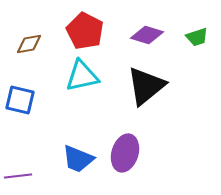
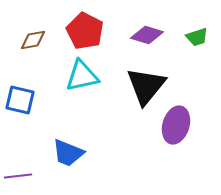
brown diamond: moved 4 px right, 4 px up
black triangle: rotated 12 degrees counterclockwise
purple ellipse: moved 51 px right, 28 px up
blue trapezoid: moved 10 px left, 6 px up
